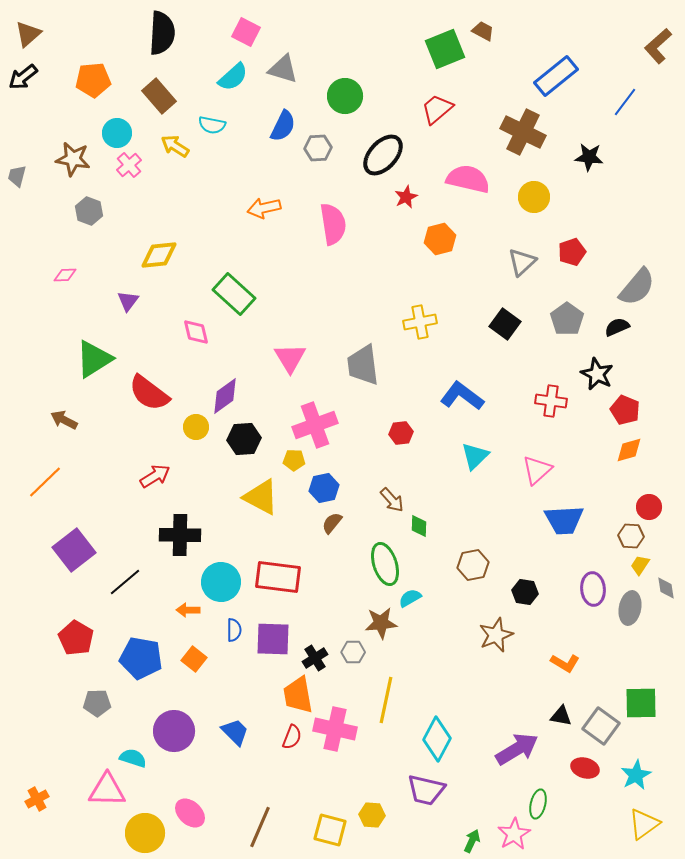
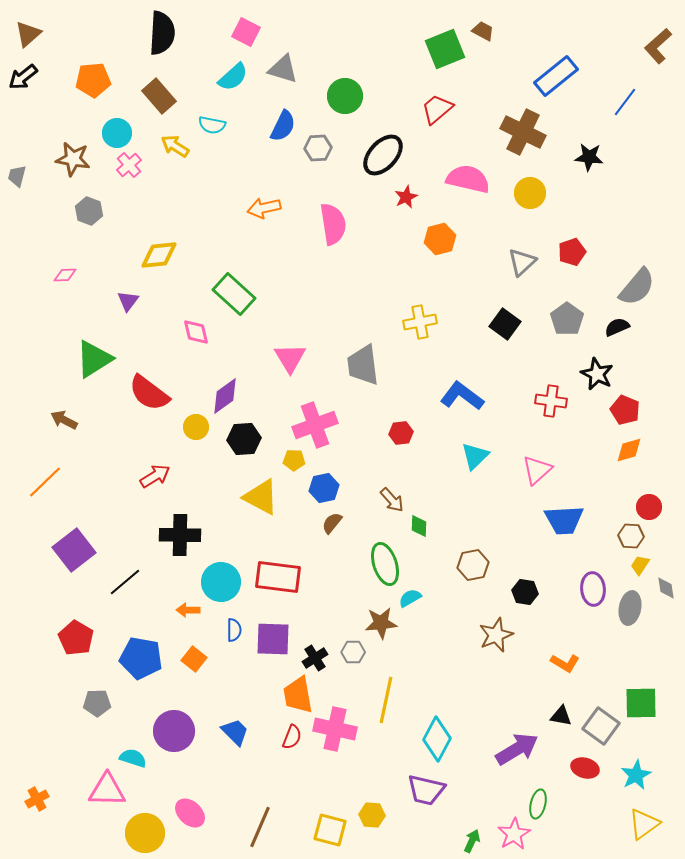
yellow circle at (534, 197): moved 4 px left, 4 px up
